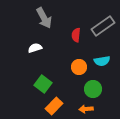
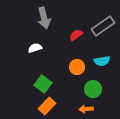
gray arrow: rotated 15 degrees clockwise
red semicircle: rotated 48 degrees clockwise
orange circle: moved 2 px left
orange rectangle: moved 7 px left
